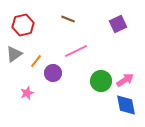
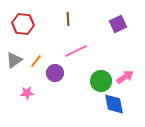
brown line: rotated 64 degrees clockwise
red hexagon: moved 1 px up; rotated 20 degrees clockwise
gray triangle: moved 6 px down
purple circle: moved 2 px right
pink arrow: moved 3 px up
pink star: rotated 16 degrees clockwise
blue diamond: moved 12 px left, 1 px up
